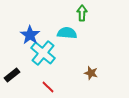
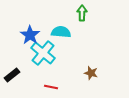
cyan semicircle: moved 6 px left, 1 px up
red line: moved 3 px right; rotated 32 degrees counterclockwise
